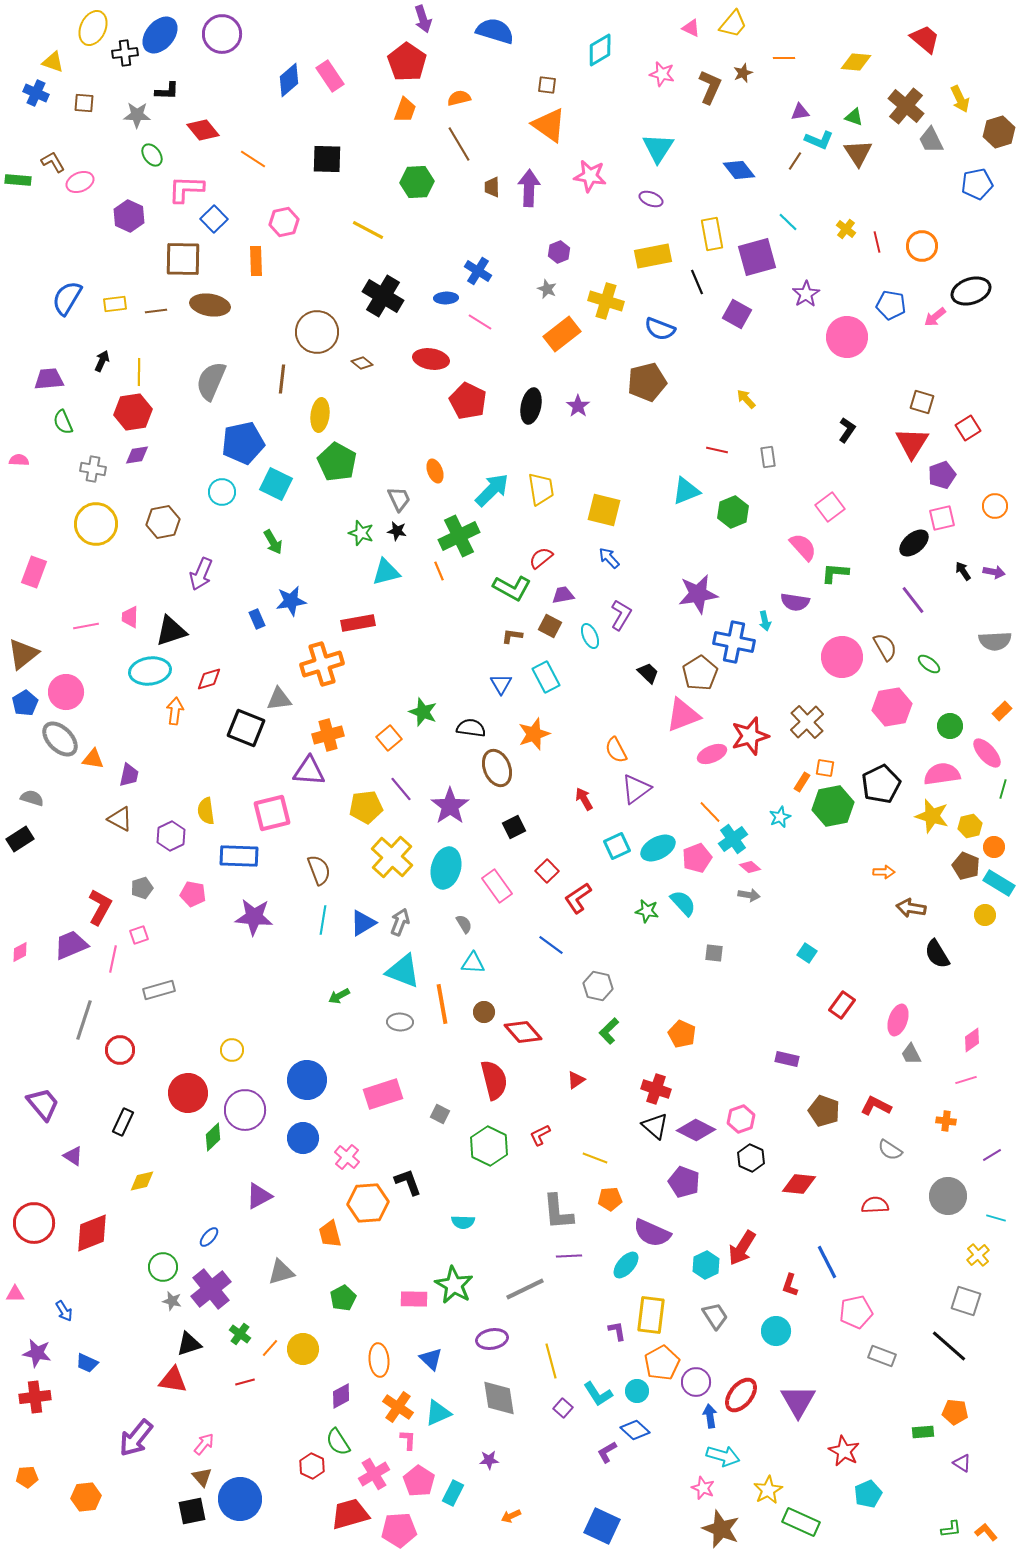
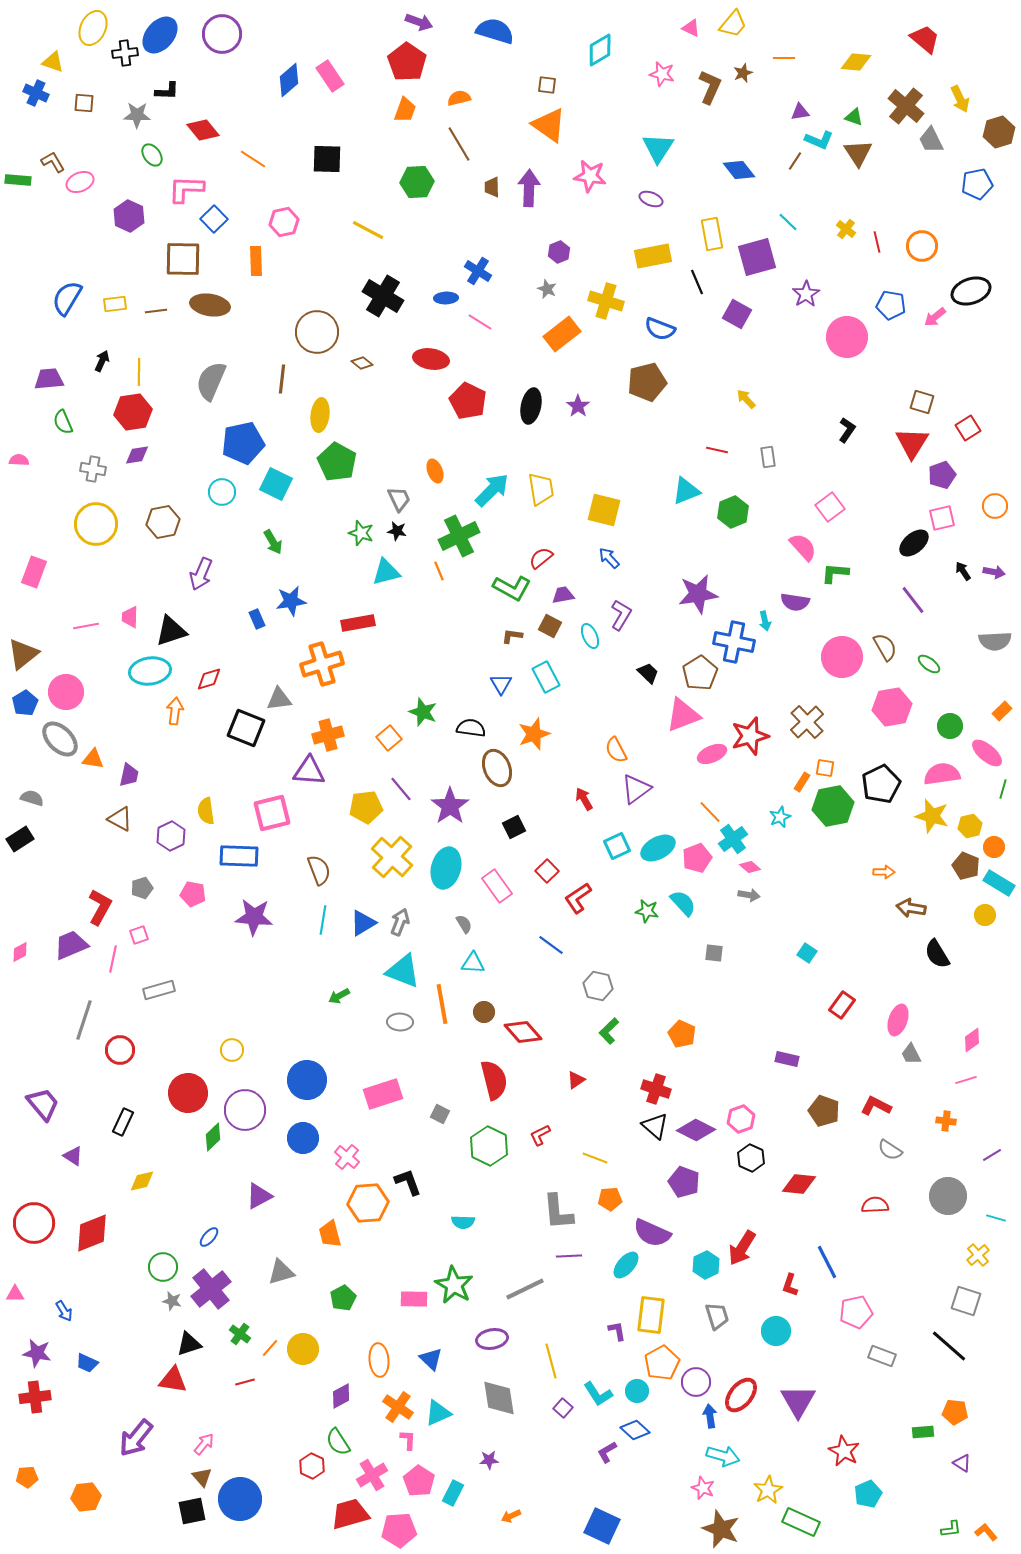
purple arrow at (423, 19): moved 4 px left, 3 px down; rotated 52 degrees counterclockwise
pink ellipse at (987, 753): rotated 8 degrees counterclockwise
gray trapezoid at (715, 1316): moved 2 px right; rotated 16 degrees clockwise
pink cross at (374, 1474): moved 2 px left, 1 px down
